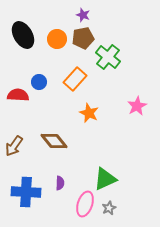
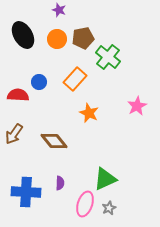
purple star: moved 24 px left, 5 px up
brown arrow: moved 12 px up
